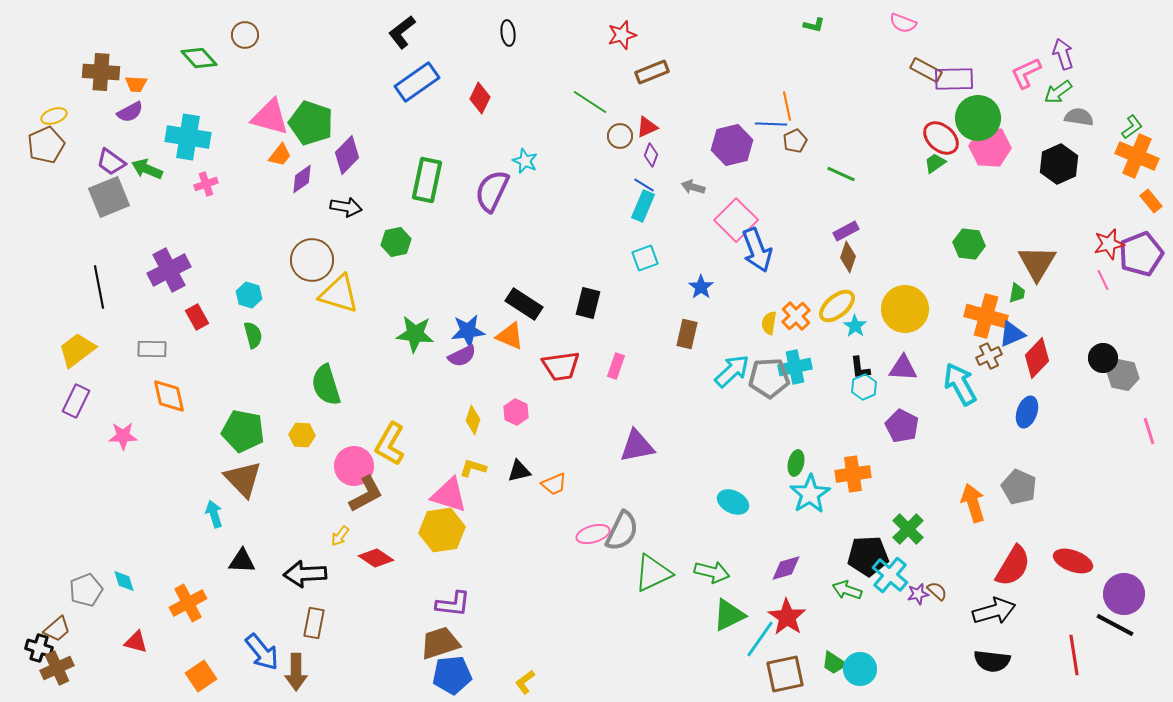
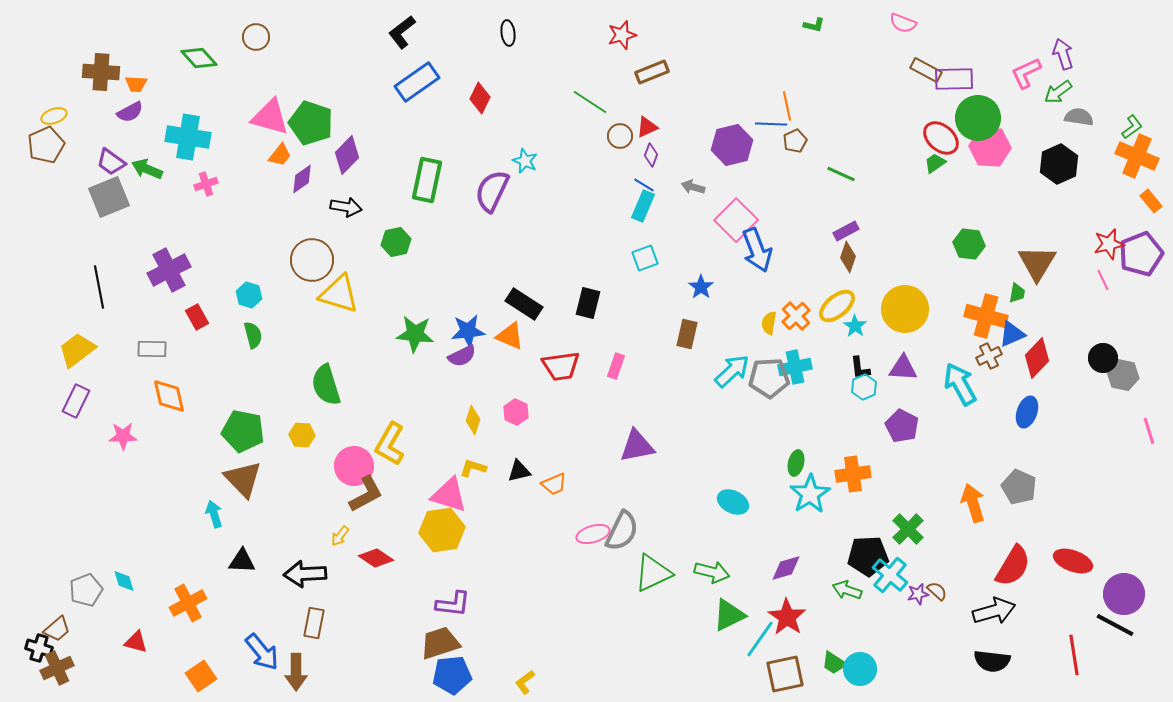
brown circle at (245, 35): moved 11 px right, 2 px down
